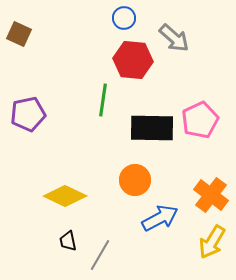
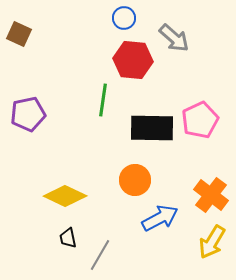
black trapezoid: moved 3 px up
